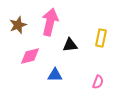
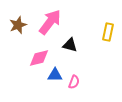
pink arrow: rotated 24 degrees clockwise
yellow rectangle: moved 7 px right, 6 px up
black triangle: rotated 21 degrees clockwise
pink diamond: moved 9 px right, 2 px down
pink semicircle: moved 24 px left
